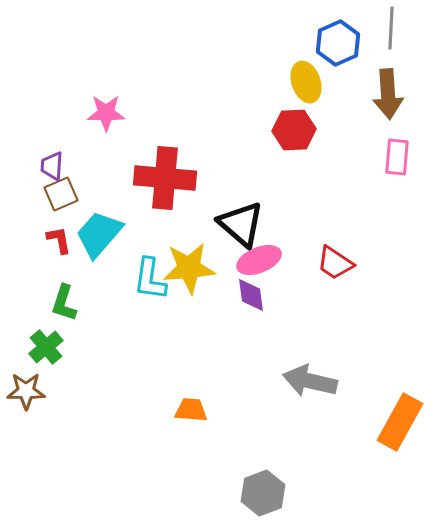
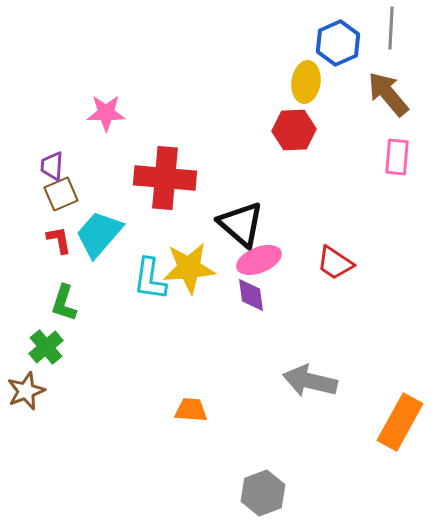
yellow ellipse: rotated 27 degrees clockwise
brown arrow: rotated 144 degrees clockwise
brown star: rotated 21 degrees counterclockwise
